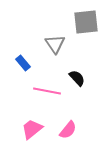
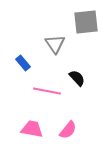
pink trapezoid: rotated 50 degrees clockwise
